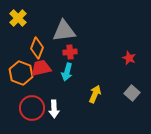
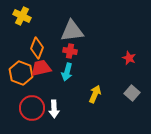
yellow cross: moved 4 px right, 2 px up; rotated 18 degrees counterclockwise
gray triangle: moved 8 px right
red cross: moved 1 px up; rotated 16 degrees clockwise
